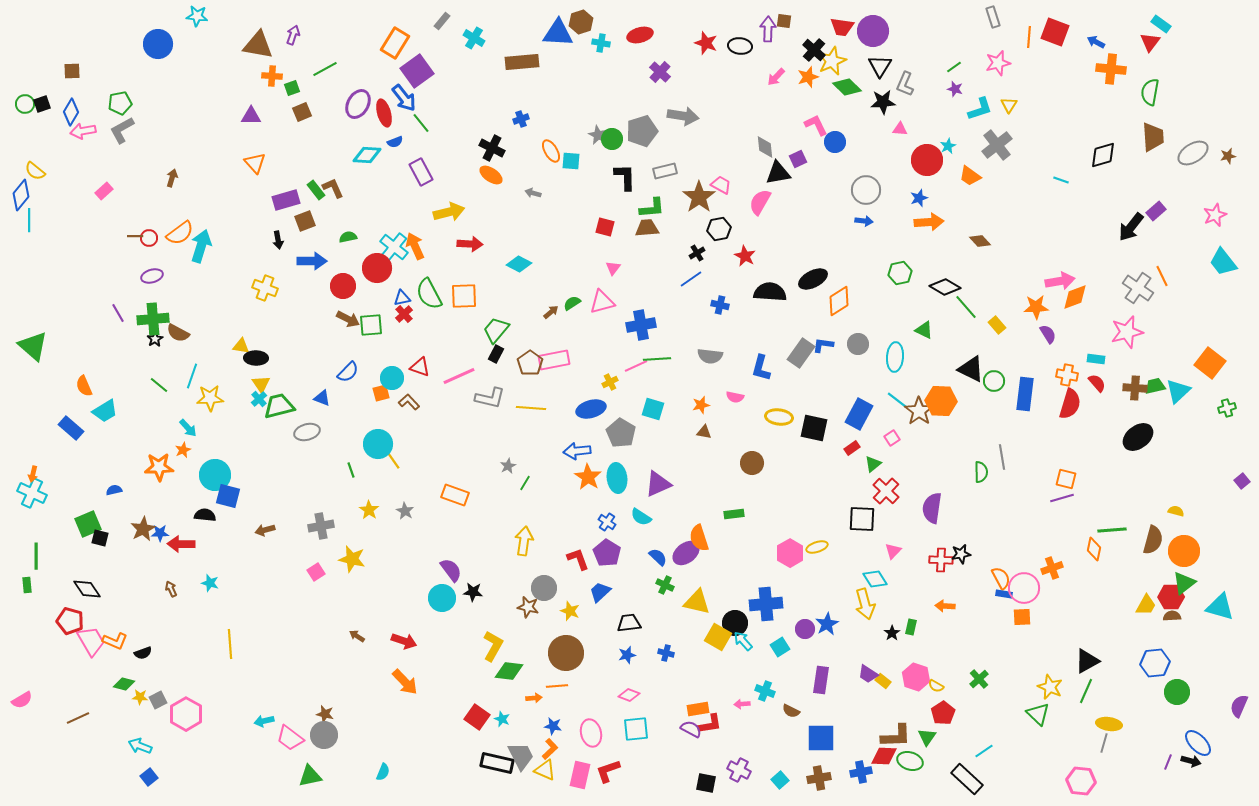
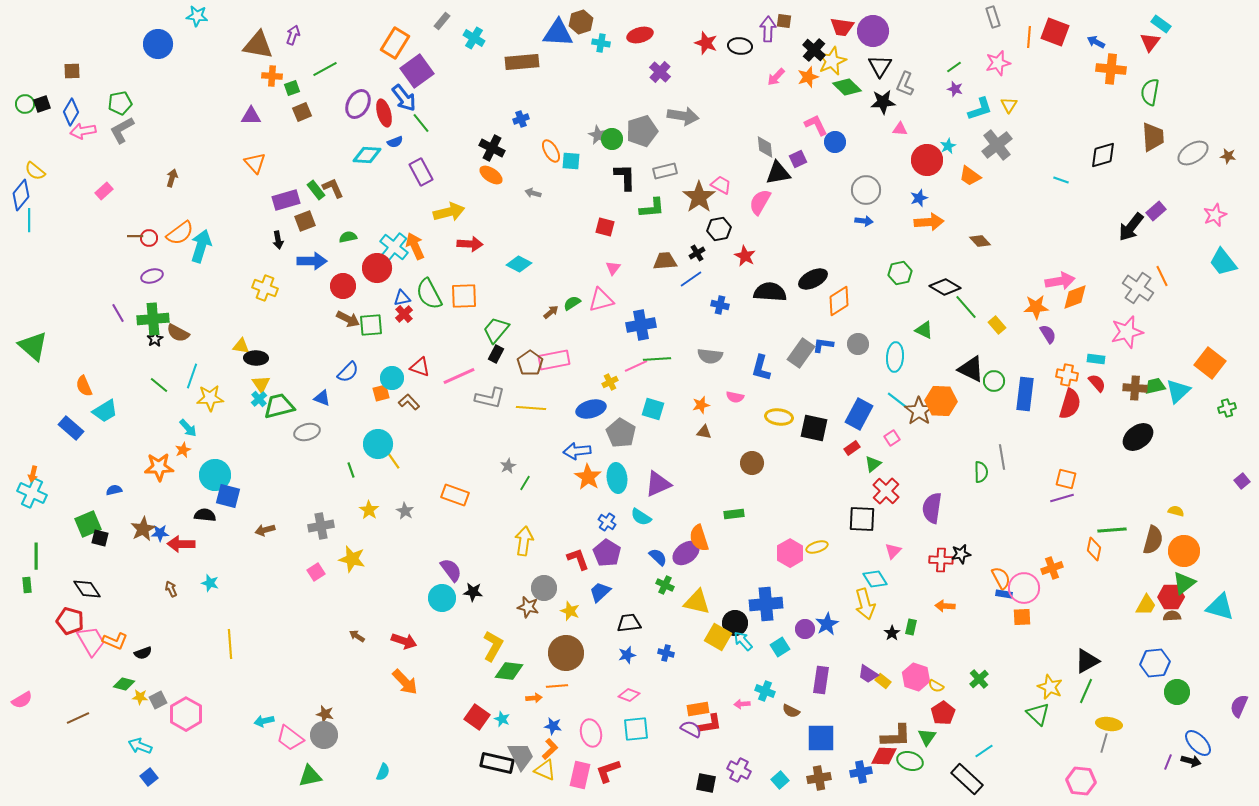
brown star at (1228, 156): rotated 21 degrees clockwise
brown trapezoid at (647, 228): moved 18 px right, 33 px down
pink triangle at (602, 302): moved 1 px left, 2 px up
